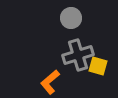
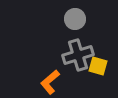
gray circle: moved 4 px right, 1 px down
